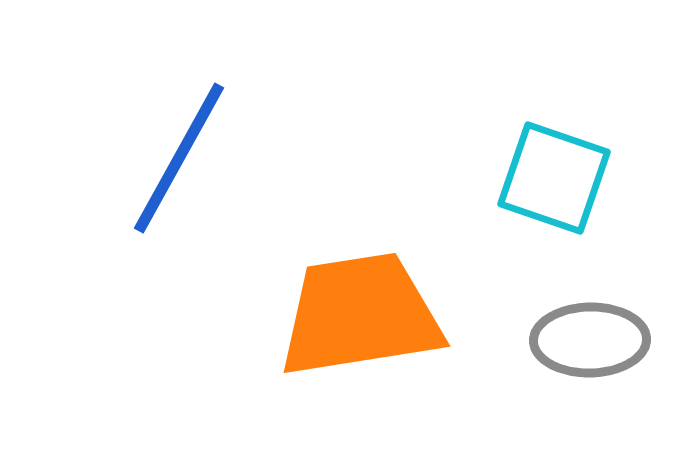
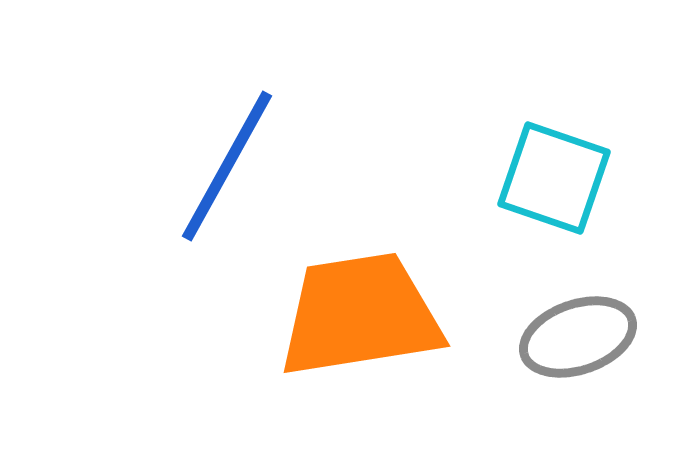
blue line: moved 48 px right, 8 px down
gray ellipse: moved 12 px left, 3 px up; rotated 18 degrees counterclockwise
